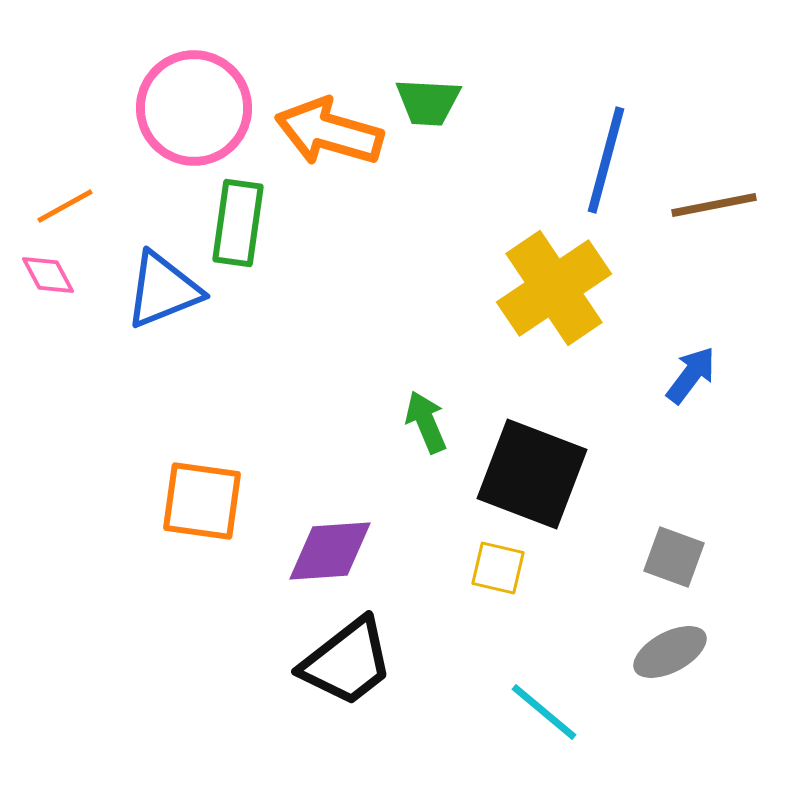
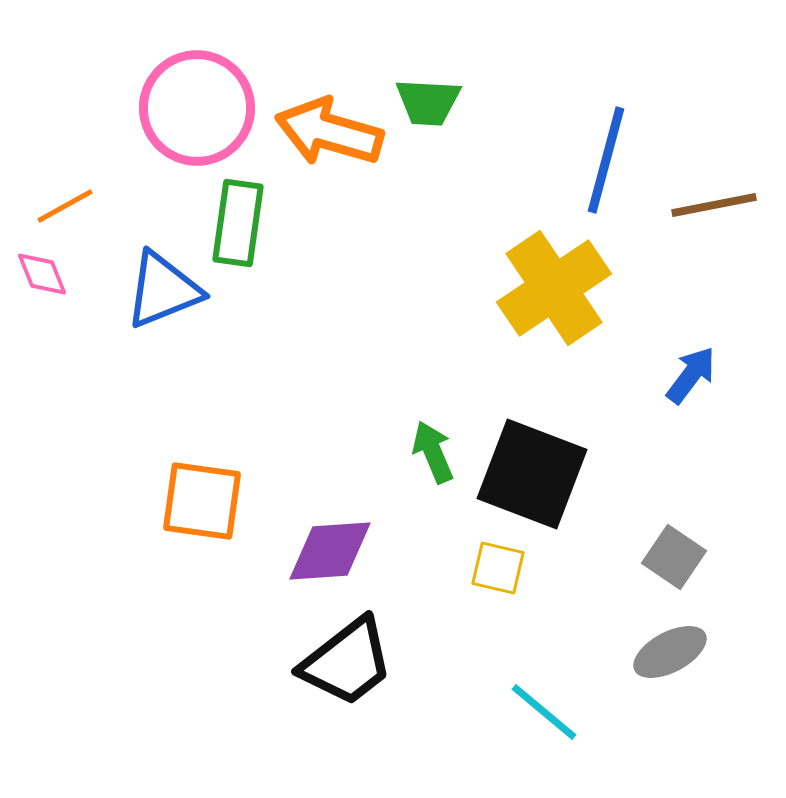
pink circle: moved 3 px right
pink diamond: moved 6 px left, 1 px up; rotated 6 degrees clockwise
green arrow: moved 7 px right, 30 px down
gray square: rotated 14 degrees clockwise
